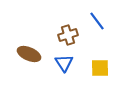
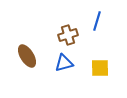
blue line: rotated 54 degrees clockwise
brown ellipse: moved 2 px left, 2 px down; rotated 35 degrees clockwise
blue triangle: rotated 48 degrees clockwise
